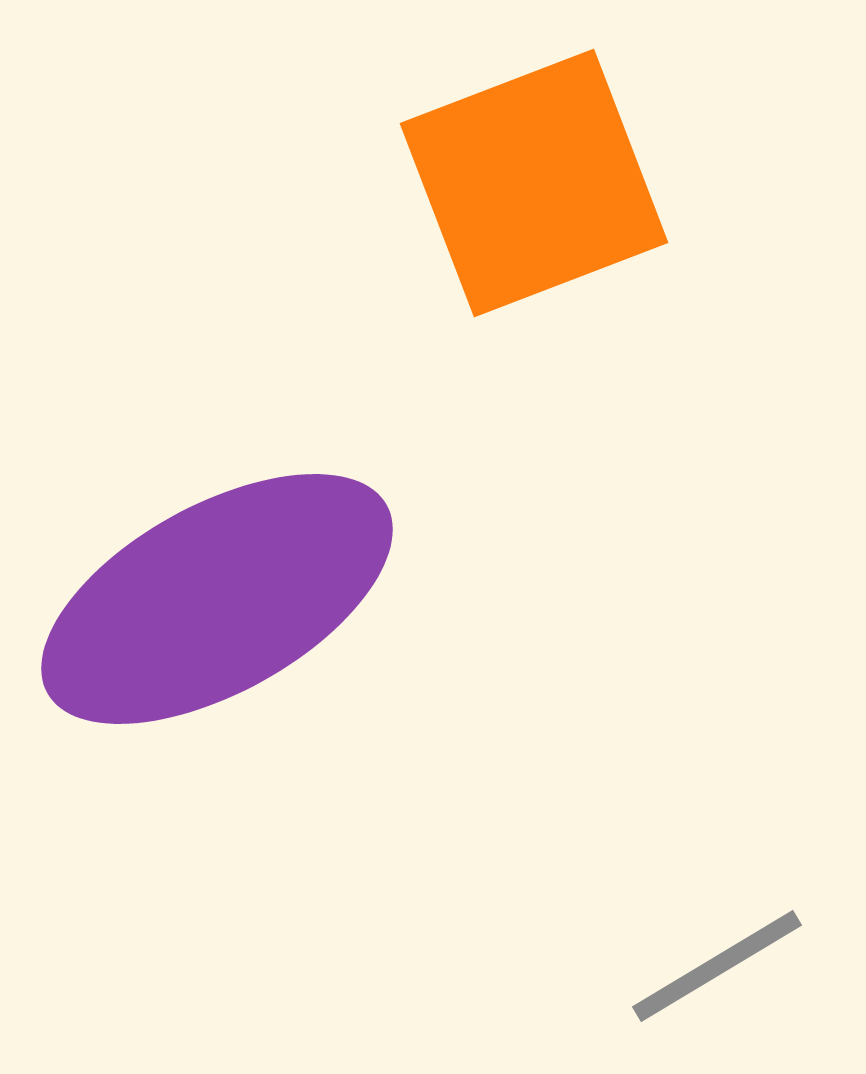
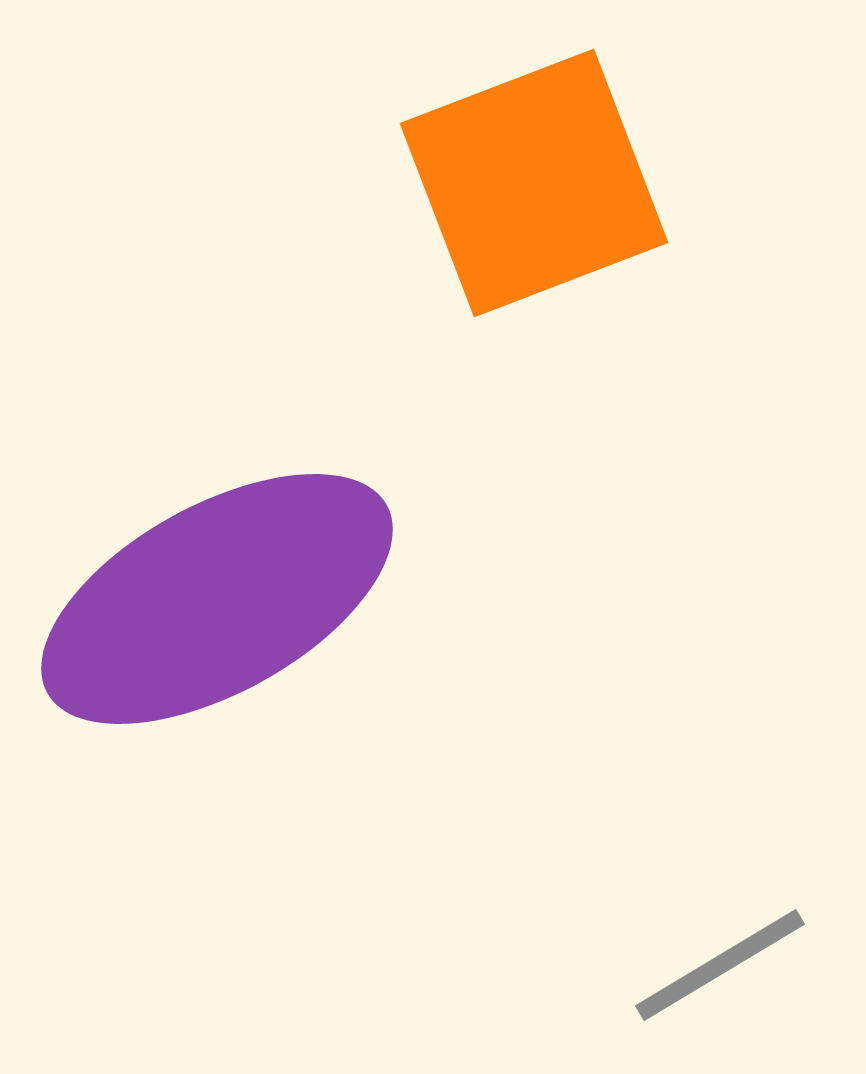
gray line: moved 3 px right, 1 px up
